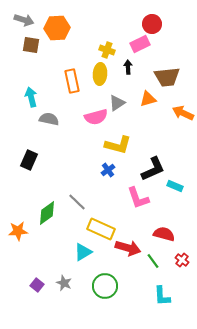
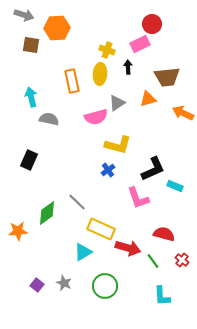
gray arrow: moved 5 px up
